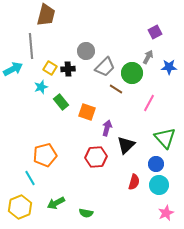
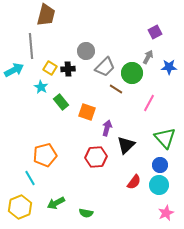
cyan arrow: moved 1 px right, 1 px down
cyan star: rotated 24 degrees counterclockwise
blue circle: moved 4 px right, 1 px down
red semicircle: rotated 21 degrees clockwise
